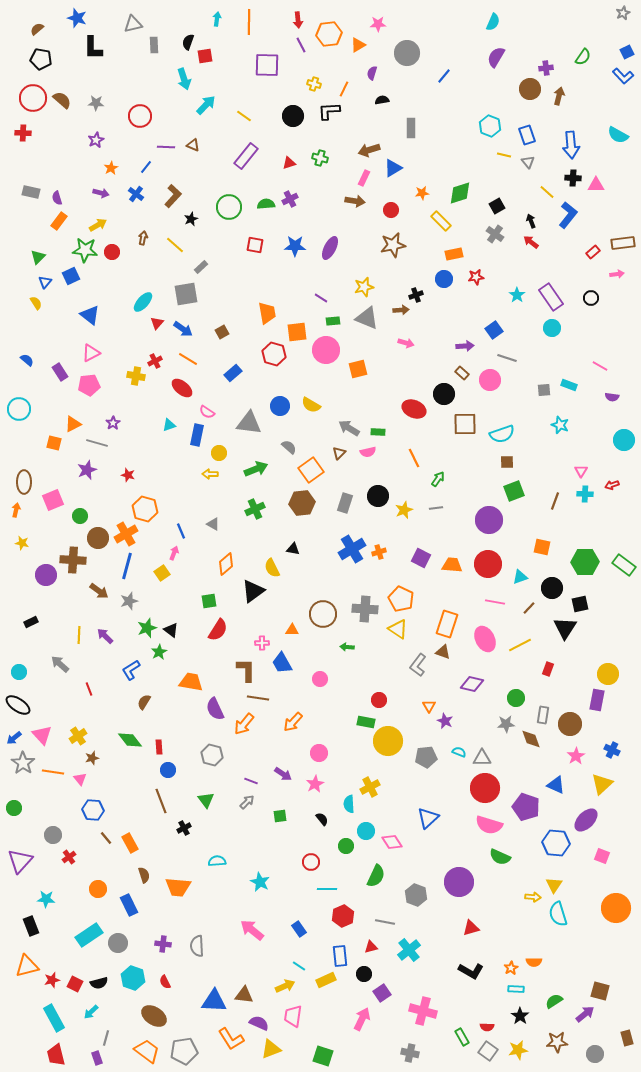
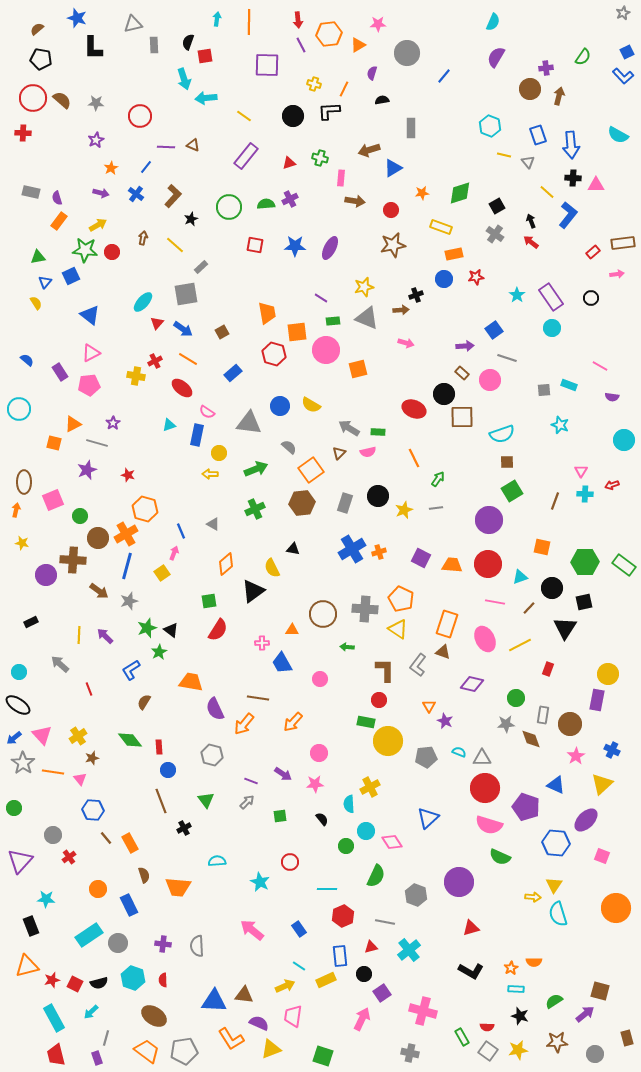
cyan arrow at (206, 105): moved 7 px up; rotated 140 degrees counterclockwise
blue rectangle at (527, 135): moved 11 px right
pink rectangle at (364, 178): moved 23 px left; rotated 21 degrees counterclockwise
yellow rectangle at (441, 221): moved 6 px down; rotated 25 degrees counterclockwise
green triangle at (38, 257): rotated 35 degrees clockwise
brown square at (465, 424): moved 3 px left, 7 px up
green square at (514, 491): moved 2 px left; rotated 10 degrees counterclockwise
black square at (580, 604): moved 4 px right, 2 px up
brown L-shape at (246, 670): moved 139 px right
pink star at (315, 784): rotated 24 degrees clockwise
red circle at (311, 862): moved 21 px left
red semicircle at (165, 982): moved 2 px left, 2 px up; rotated 24 degrees clockwise
black star at (520, 1016): rotated 18 degrees counterclockwise
